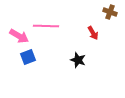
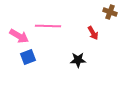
pink line: moved 2 px right
black star: rotated 21 degrees counterclockwise
